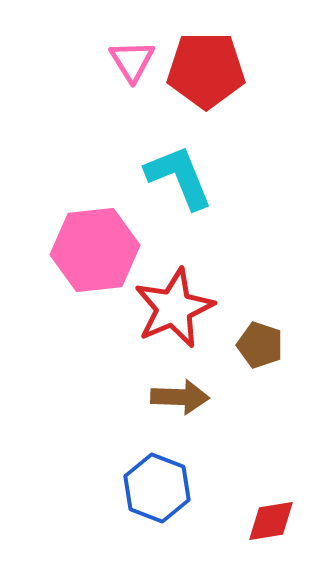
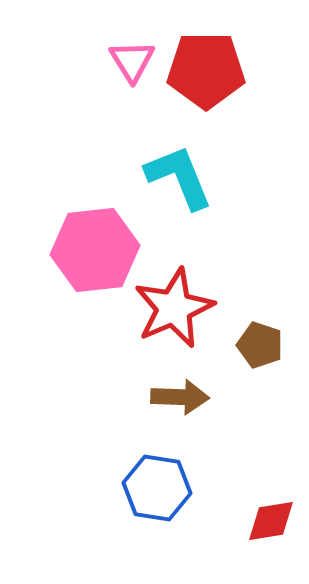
blue hexagon: rotated 12 degrees counterclockwise
